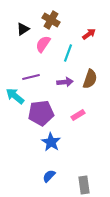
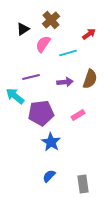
brown cross: rotated 18 degrees clockwise
cyan line: rotated 54 degrees clockwise
gray rectangle: moved 1 px left, 1 px up
